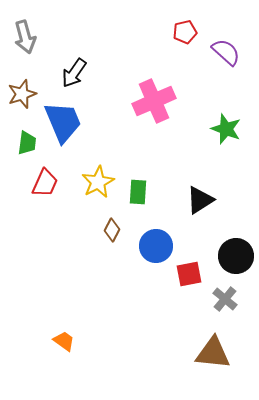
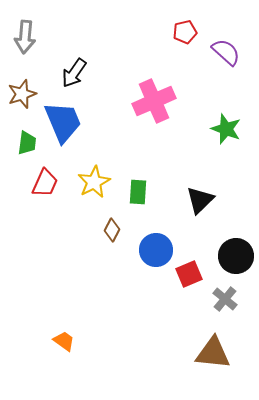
gray arrow: rotated 20 degrees clockwise
yellow star: moved 4 px left
black triangle: rotated 12 degrees counterclockwise
blue circle: moved 4 px down
red square: rotated 12 degrees counterclockwise
